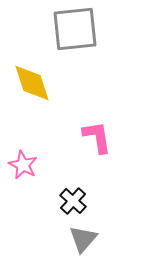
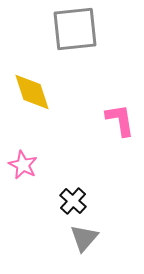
yellow diamond: moved 9 px down
pink L-shape: moved 23 px right, 17 px up
gray triangle: moved 1 px right, 1 px up
